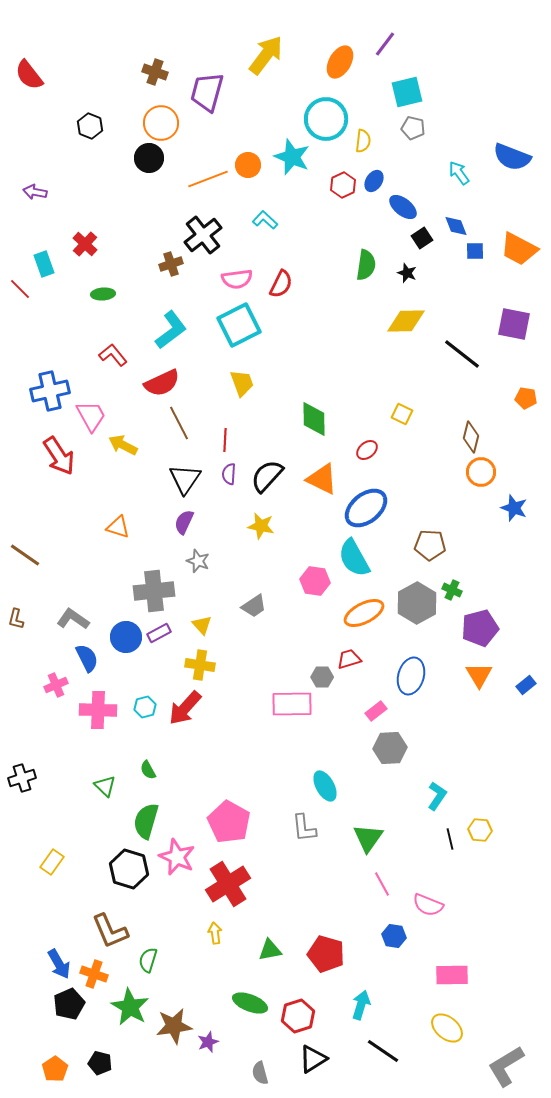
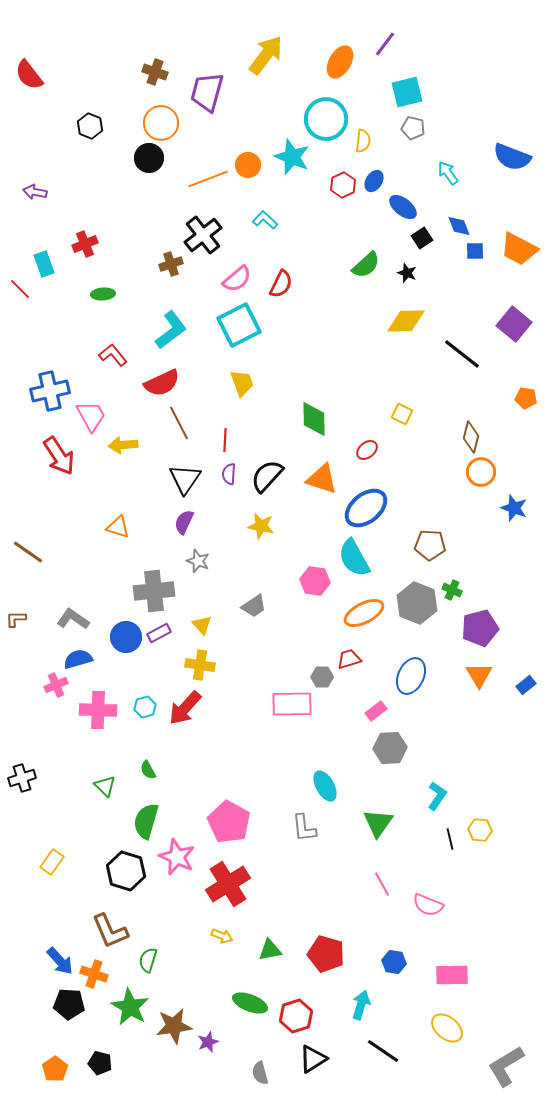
cyan arrow at (459, 173): moved 11 px left
blue diamond at (456, 226): moved 3 px right
red cross at (85, 244): rotated 25 degrees clockwise
green semicircle at (366, 265): rotated 40 degrees clockwise
pink semicircle at (237, 279): rotated 32 degrees counterclockwise
purple square at (514, 324): rotated 28 degrees clockwise
yellow arrow at (123, 445): rotated 32 degrees counterclockwise
orange triangle at (322, 479): rotated 8 degrees counterclockwise
brown line at (25, 555): moved 3 px right, 3 px up
gray hexagon at (417, 603): rotated 9 degrees counterclockwise
brown L-shape at (16, 619): rotated 75 degrees clockwise
blue semicircle at (87, 658): moved 9 px left, 1 px down; rotated 80 degrees counterclockwise
blue ellipse at (411, 676): rotated 9 degrees clockwise
green triangle at (368, 838): moved 10 px right, 15 px up
black hexagon at (129, 869): moved 3 px left, 2 px down
yellow arrow at (215, 933): moved 7 px right, 3 px down; rotated 120 degrees clockwise
blue hexagon at (394, 936): moved 26 px down
blue arrow at (59, 964): moved 1 px right, 3 px up; rotated 12 degrees counterclockwise
black pentagon at (69, 1004): rotated 28 degrees clockwise
red hexagon at (298, 1016): moved 2 px left
